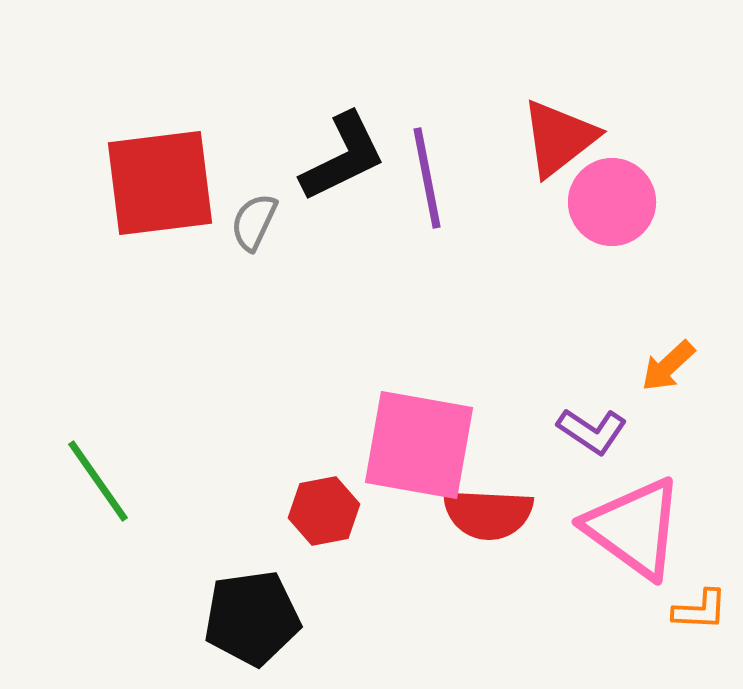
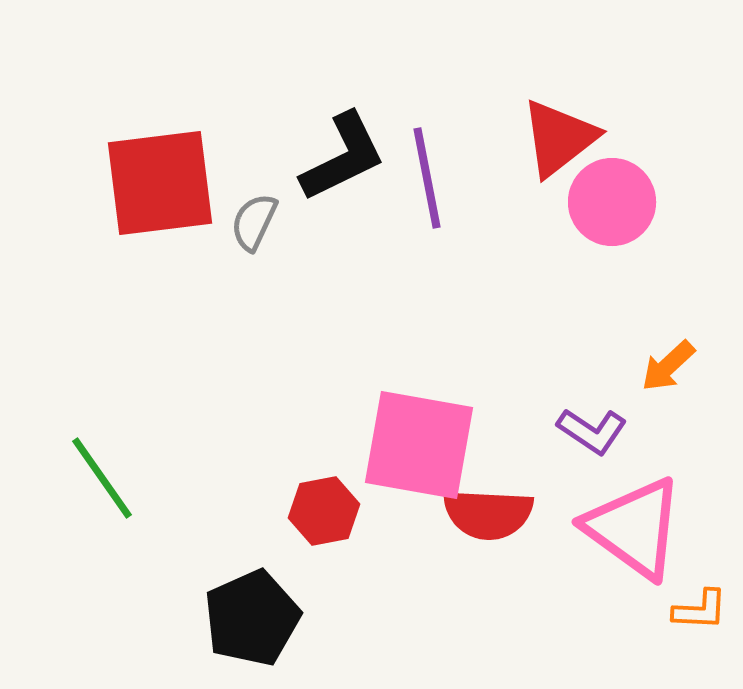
green line: moved 4 px right, 3 px up
black pentagon: rotated 16 degrees counterclockwise
